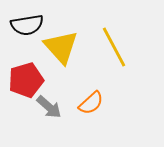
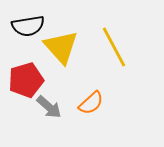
black semicircle: moved 1 px right, 1 px down
